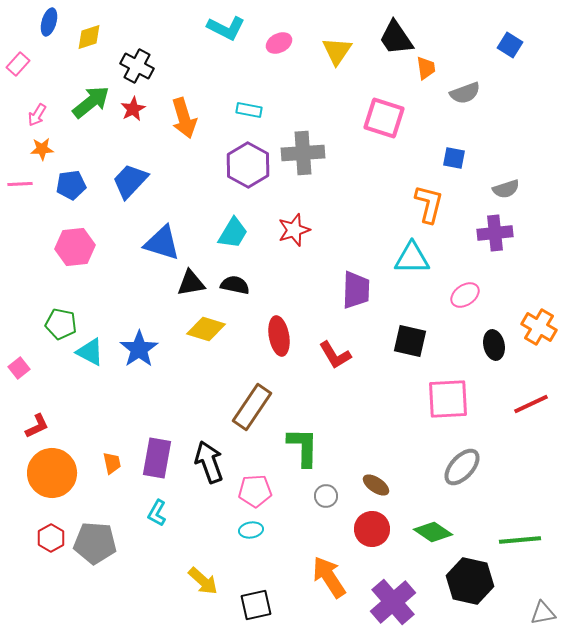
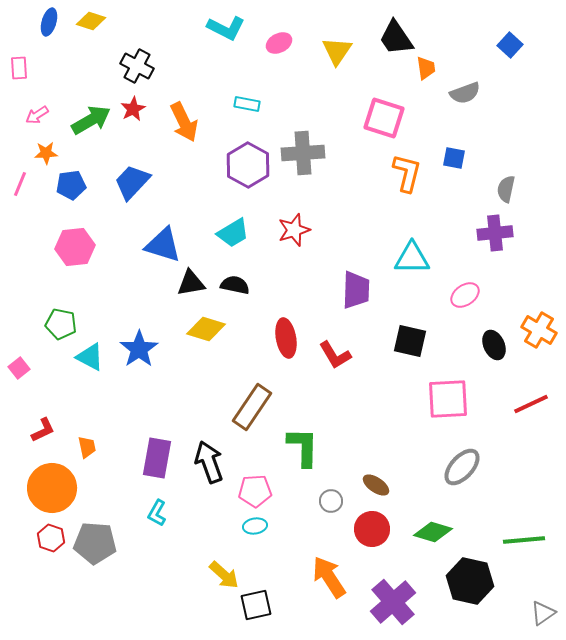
yellow diamond at (89, 37): moved 2 px right, 16 px up; rotated 36 degrees clockwise
blue square at (510, 45): rotated 10 degrees clockwise
pink rectangle at (18, 64): moved 1 px right, 4 px down; rotated 45 degrees counterclockwise
green arrow at (91, 102): moved 18 px down; rotated 9 degrees clockwise
cyan rectangle at (249, 110): moved 2 px left, 6 px up
pink arrow at (37, 115): rotated 25 degrees clockwise
orange arrow at (184, 118): moved 4 px down; rotated 9 degrees counterclockwise
orange star at (42, 149): moved 4 px right, 4 px down
blue trapezoid at (130, 181): moved 2 px right, 1 px down
pink line at (20, 184): rotated 65 degrees counterclockwise
gray semicircle at (506, 189): rotated 120 degrees clockwise
orange L-shape at (429, 204): moved 22 px left, 31 px up
cyan trapezoid at (233, 233): rotated 28 degrees clockwise
blue triangle at (162, 243): moved 1 px right, 2 px down
orange cross at (539, 327): moved 3 px down
red ellipse at (279, 336): moved 7 px right, 2 px down
black ellipse at (494, 345): rotated 12 degrees counterclockwise
cyan triangle at (90, 352): moved 5 px down
red L-shape at (37, 426): moved 6 px right, 4 px down
orange trapezoid at (112, 463): moved 25 px left, 16 px up
orange circle at (52, 473): moved 15 px down
gray circle at (326, 496): moved 5 px right, 5 px down
cyan ellipse at (251, 530): moved 4 px right, 4 px up
green diamond at (433, 532): rotated 18 degrees counterclockwise
red hexagon at (51, 538): rotated 12 degrees counterclockwise
green line at (520, 540): moved 4 px right
yellow arrow at (203, 581): moved 21 px right, 6 px up
gray triangle at (543, 613): rotated 24 degrees counterclockwise
